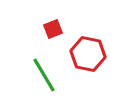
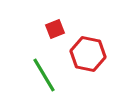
red square: moved 2 px right
